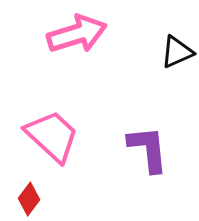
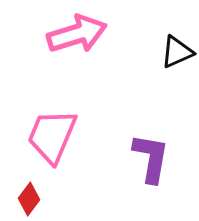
pink trapezoid: rotated 110 degrees counterclockwise
purple L-shape: moved 3 px right, 9 px down; rotated 16 degrees clockwise
